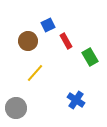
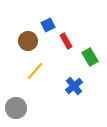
yellow line: moved 2 px up
blue cross: moved 2 px left, 14 px up; rotated 18 degrees clockwise
